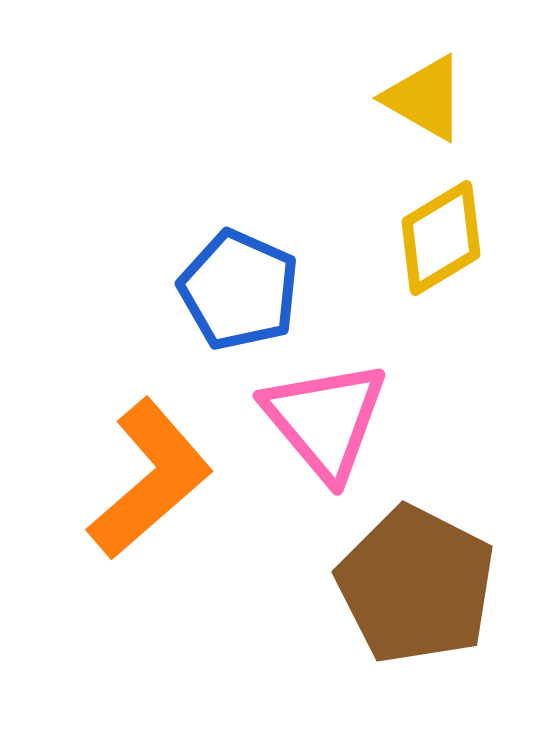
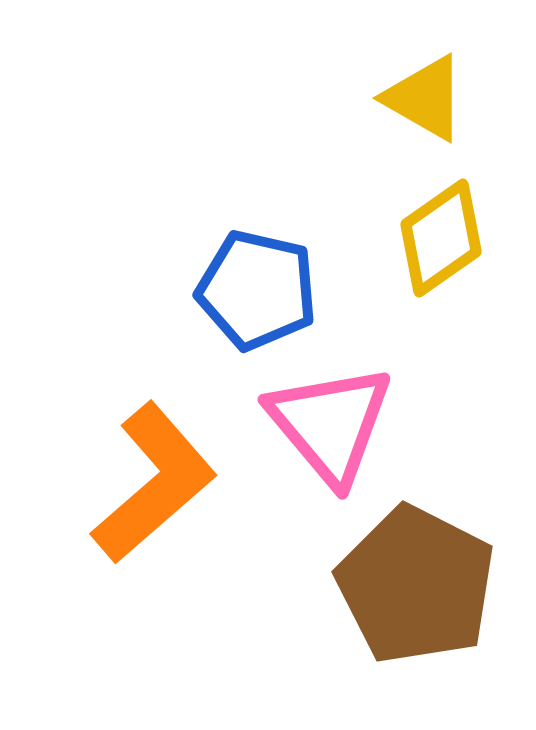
yellow diamond: rotated 4 degrees counterclockwise
blue pentagon: moved 18 px right; rotated 11 degrees counterclockwise
pink triangle: moved 5 px right, 4 px down
orange L-shape: moved 4 px right, 4 px down
